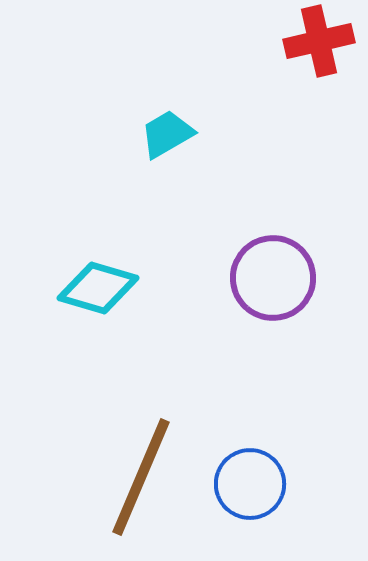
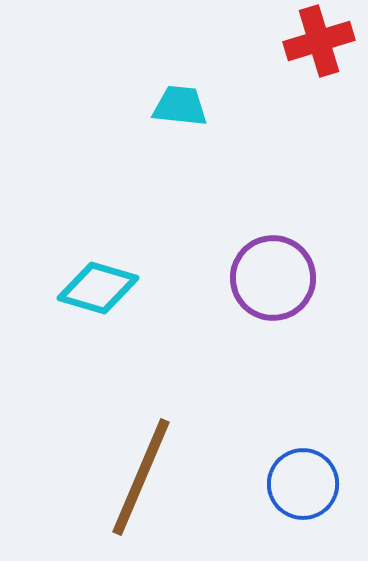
red cross: rotated 4 degrees counterclockwise
cyan trapezoid: moved 13 px right, 28 px up; rotated 36 degrees clockwise
blue circle: moved 53 px right
